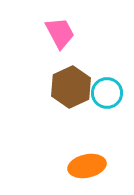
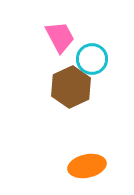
pink trapezoid: moved 4 px down
cyan circle: moved 15 px left, 34 px up
